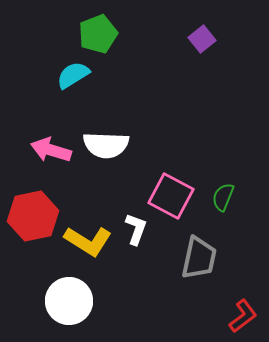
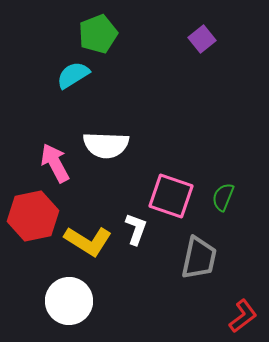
pink arrow: moved 4 px right, 13 px down; rotated 45 degrees clockwise
pink square: rotated 9 degrees counterclockwise
